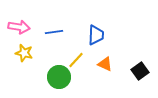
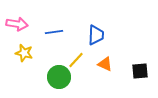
pink arrow: moved 2 px left, 3 px up
black square: rotated 30 degrees clockwise
